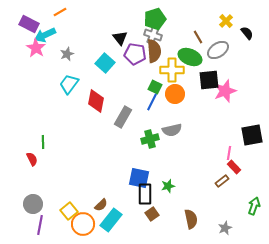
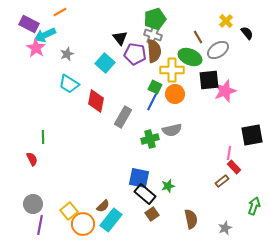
cyan trapezoid at (69, 84): rotated 95 degrees counterclockwise
green line at (43, 142): moved 5 px up
black rectangle at (145, 194): rotated 50 degrees counterclockwise
brown semicircle at (101, 205): moved 2 px right, 1 px down
